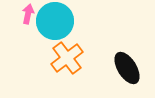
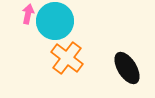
orange cross: rotated 16 degrees counterclockwise
